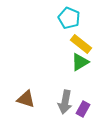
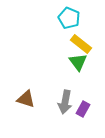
green triangle: moved 2 px left; rotated 36 degrees counterclockwise
